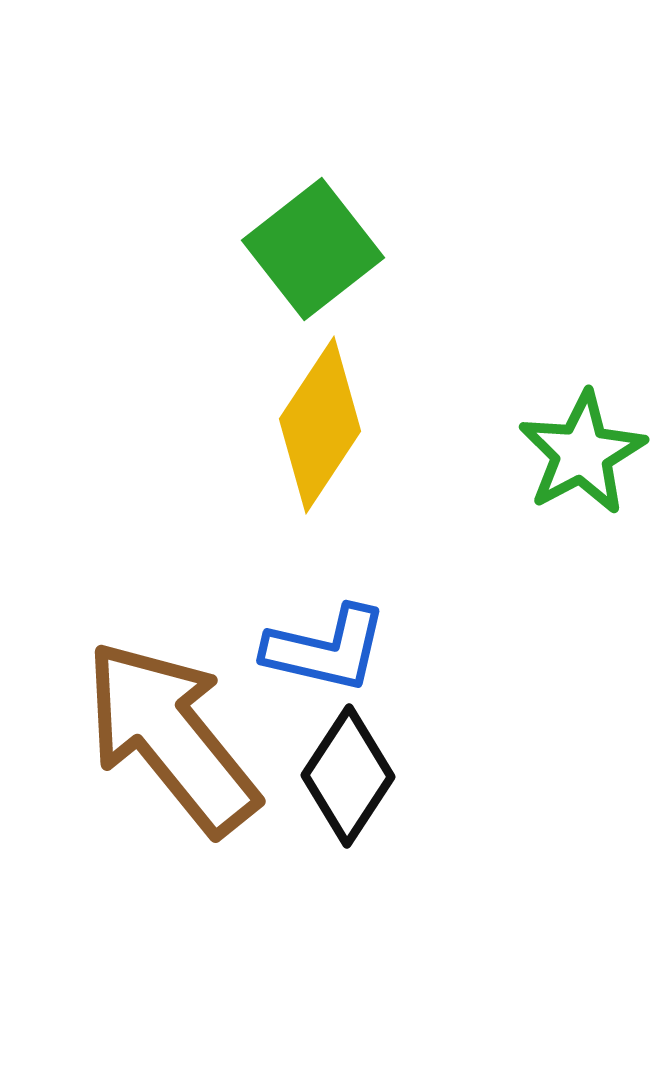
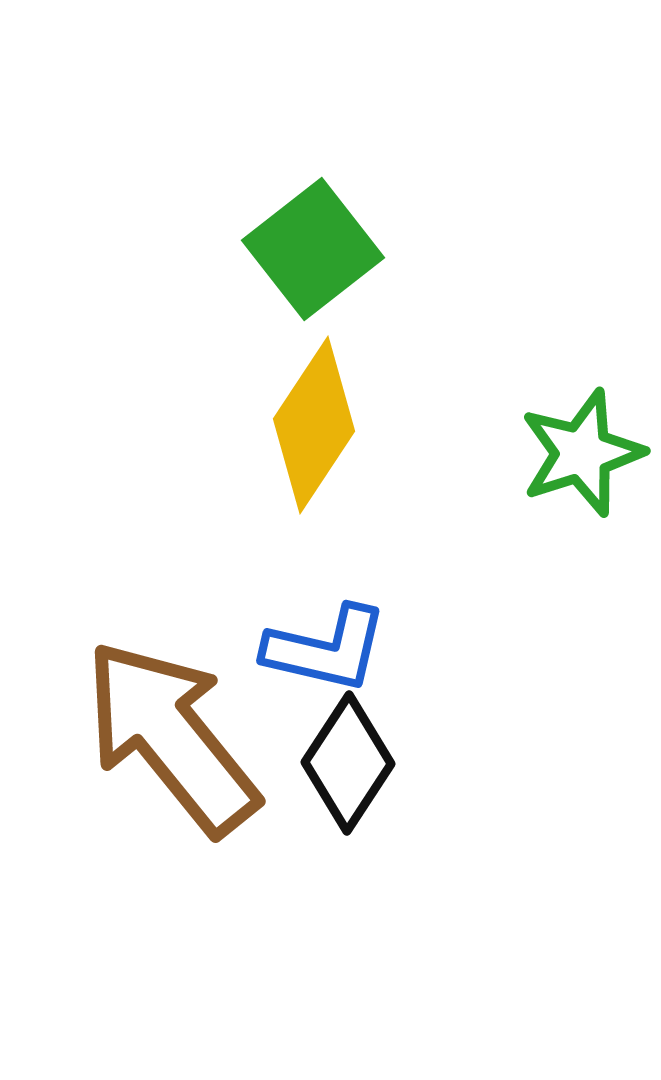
yellow diamond: moved 6 px left
green star: rotated 10 degrees clockwise
black diamond: moved 13 px up
